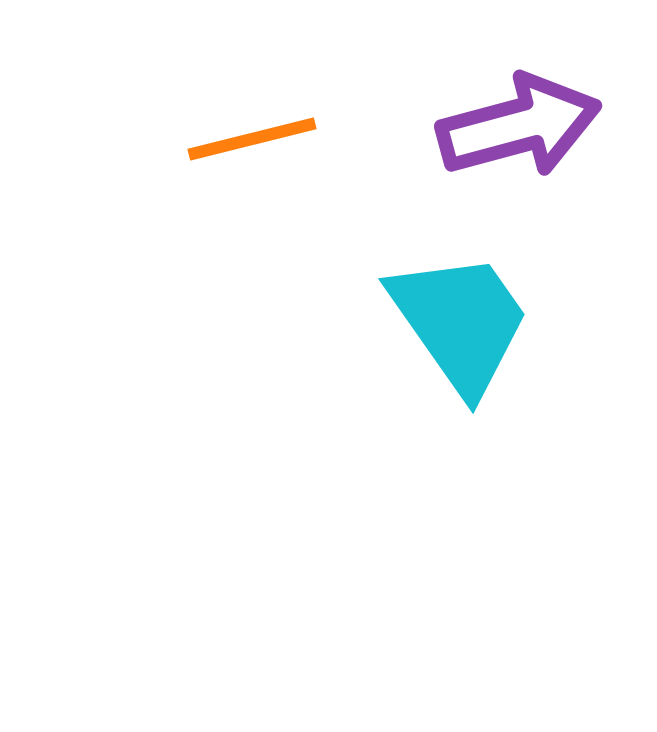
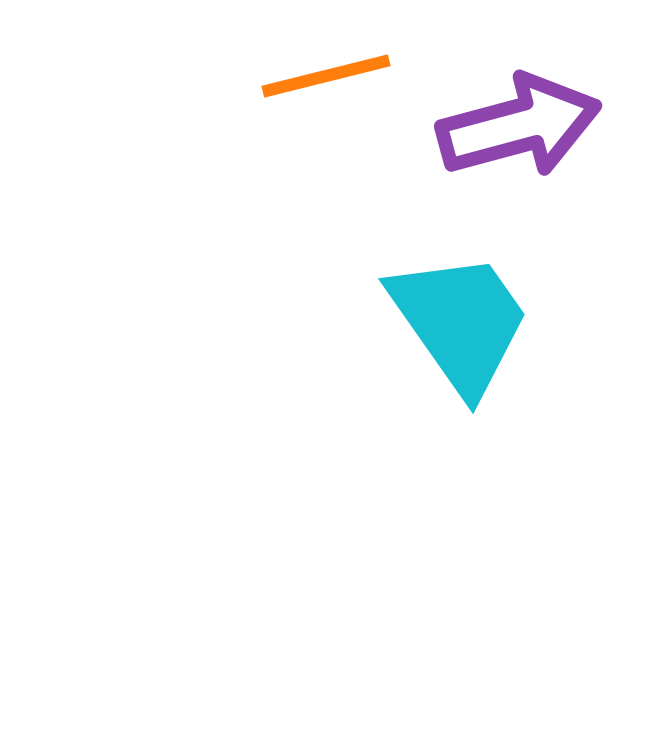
orange line: moved 74 px right, 63 px up
